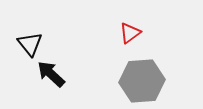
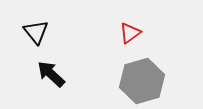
black triangle: moved 6 px right, 12 px up
gray hexagon: rotated 12 degrees counterclockwise
